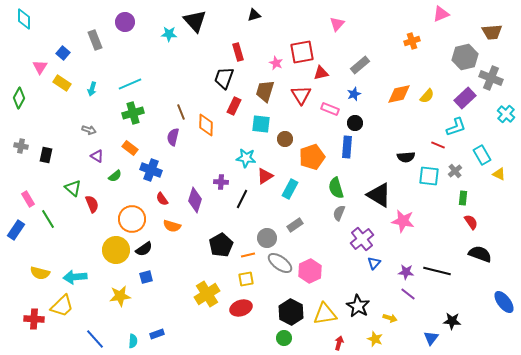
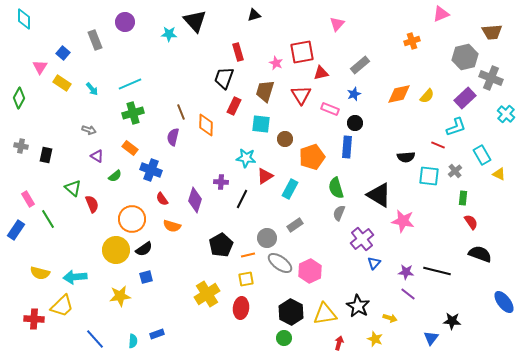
cyan arrow at (92, 89): rotated 56 degrees counterclockwise
red ellipse at (241, 308): rotated 65 degrees counterclockwise
